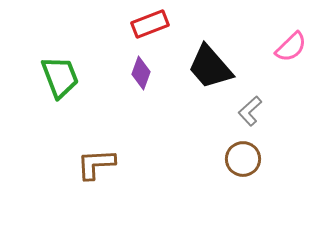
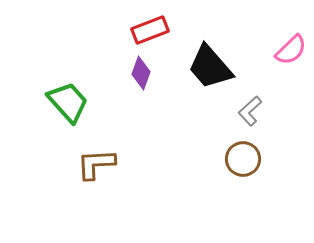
red rectangle: moved 6 px down
pink semicircle: moved 3 px down
green trapezoid: moved 8 px right, 25 px down; rotated 21 degrees counterclockwise
